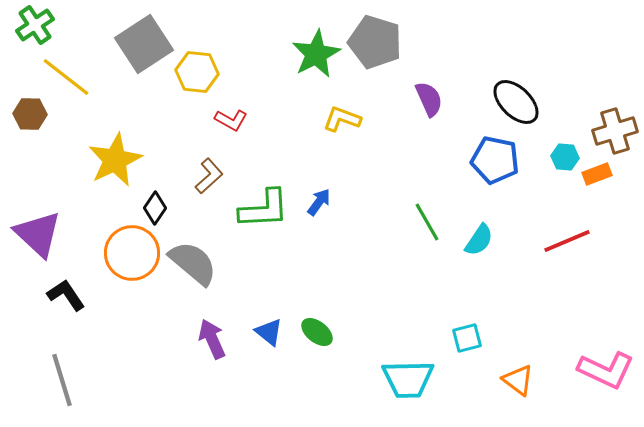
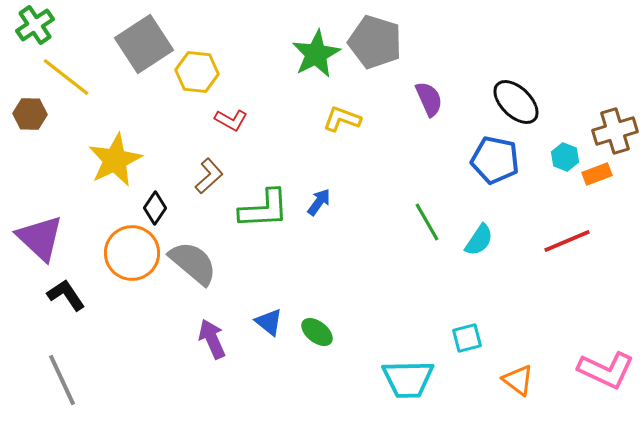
cyan hexagon: rotated 16 degrees clockwise
purple triangle: moved 2 px right, 4 px down
blue triangle: moved 10 px up
gray line: rotated 8 degrees counterclockwise
